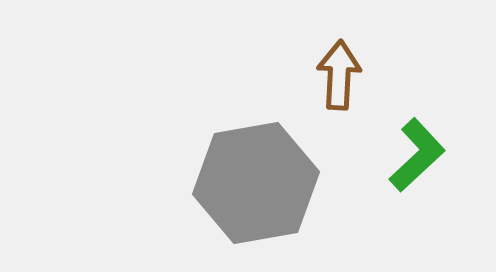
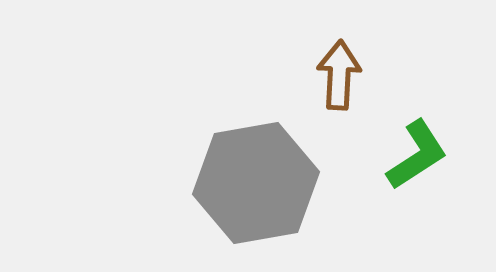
green L-shape: rotated 10 degrees clockwise
